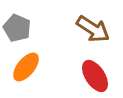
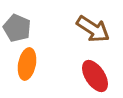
orange ellipse: moved 1 px right, 3 px up; rotated 28 degrees counterclockwise
